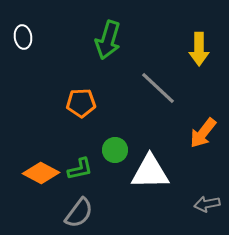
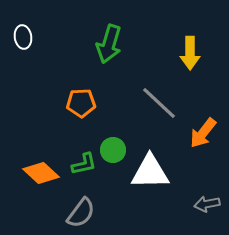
green arrow: moved 1 px right, 4 px down
yellow arrow: moved 9 px left, 4 px down
gray line: moved 1 px right, 15 px down
green circle: moved 2 px left
green L-shape: moved 4 px right, 5 px up
orange diamond: rotated 15 degrees clockwise
gray semicircle: moved 2 px right
